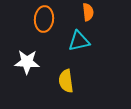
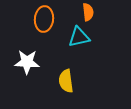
cyan triangle: moved 4 px up
